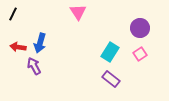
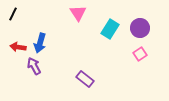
pink triangle: moved 1 px down
cyan rectangle: moved 23 px up
purple rectangle: moved 26 px left
